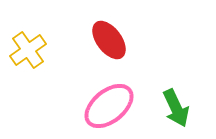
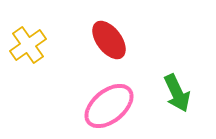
yellow cross: moved 5 px up
green arrow: moved 1 px right, 15 px up
